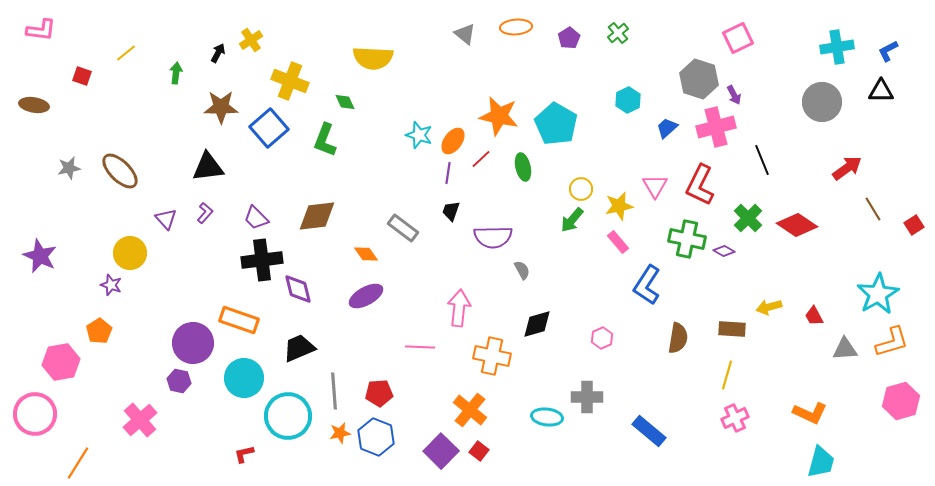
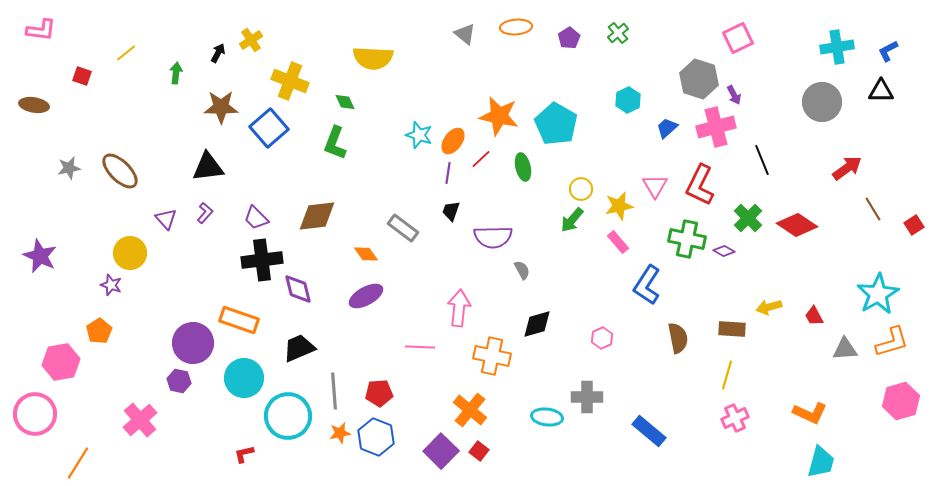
green L-shape at (325, 140): moved 10 px right, 3 px down
brown semicircle at (678, 338): rotated 20 degrees counterclockwise
